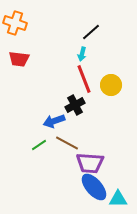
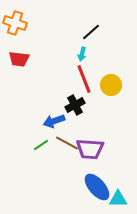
green line: moved 2 px right
purple trapezoid: moved 14 px up
blue ellipse: moved 3 px right
